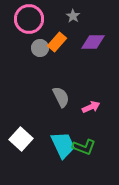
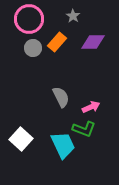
gray circle: moved 7 px left
green L-shape: moved 18 px up
